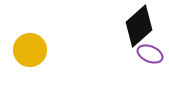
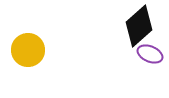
yellow circle: moved 2 px left
